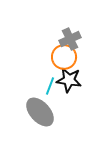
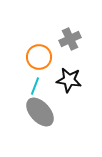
orange circle: moved 25 px left
cyan line: moved 15 px left
